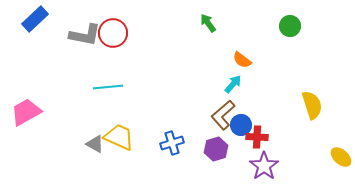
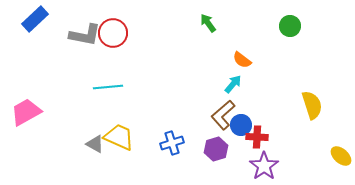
yellow ellipse: moved 1 px up
